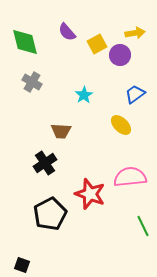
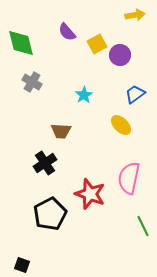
yellow arrow: moved 18 px up
green diamond: moved 4 px left, 1 px down
pink semicircle: moved 1 px left, 1 px down; rotated 72 degrees counterclockwise
